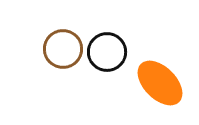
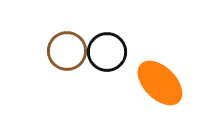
brown circle: moved 4 px right, 2 px down
